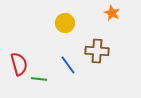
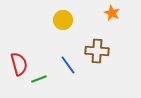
yellow circle: moved 2 px left, 3 px up
green line: rotated 28 degrees counterclockwise
